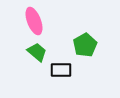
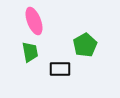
green trapezoid: moved 7 px left; rotated 40 degrees clockwise
black rectangle: moved 1 px left, 1 px up
